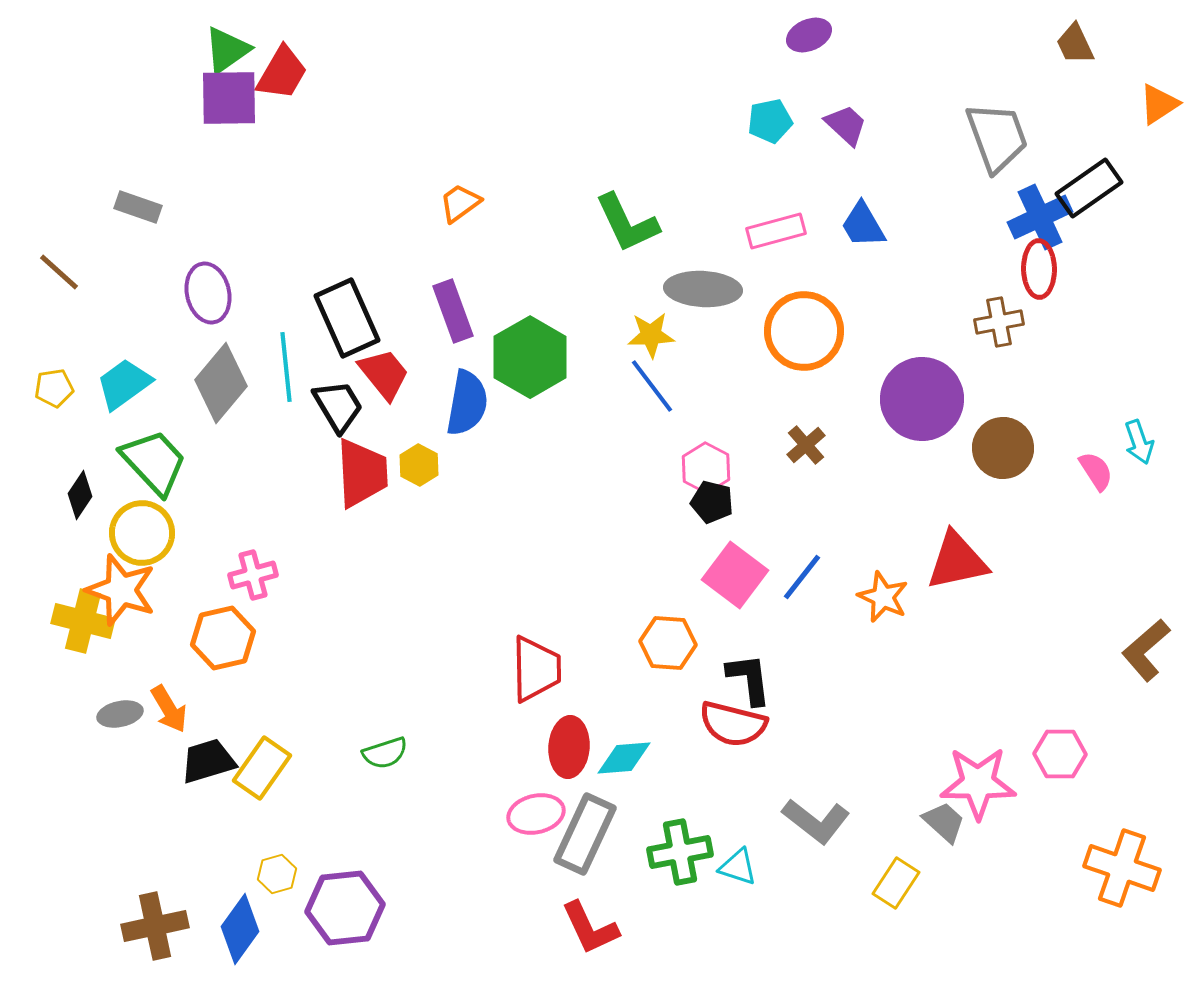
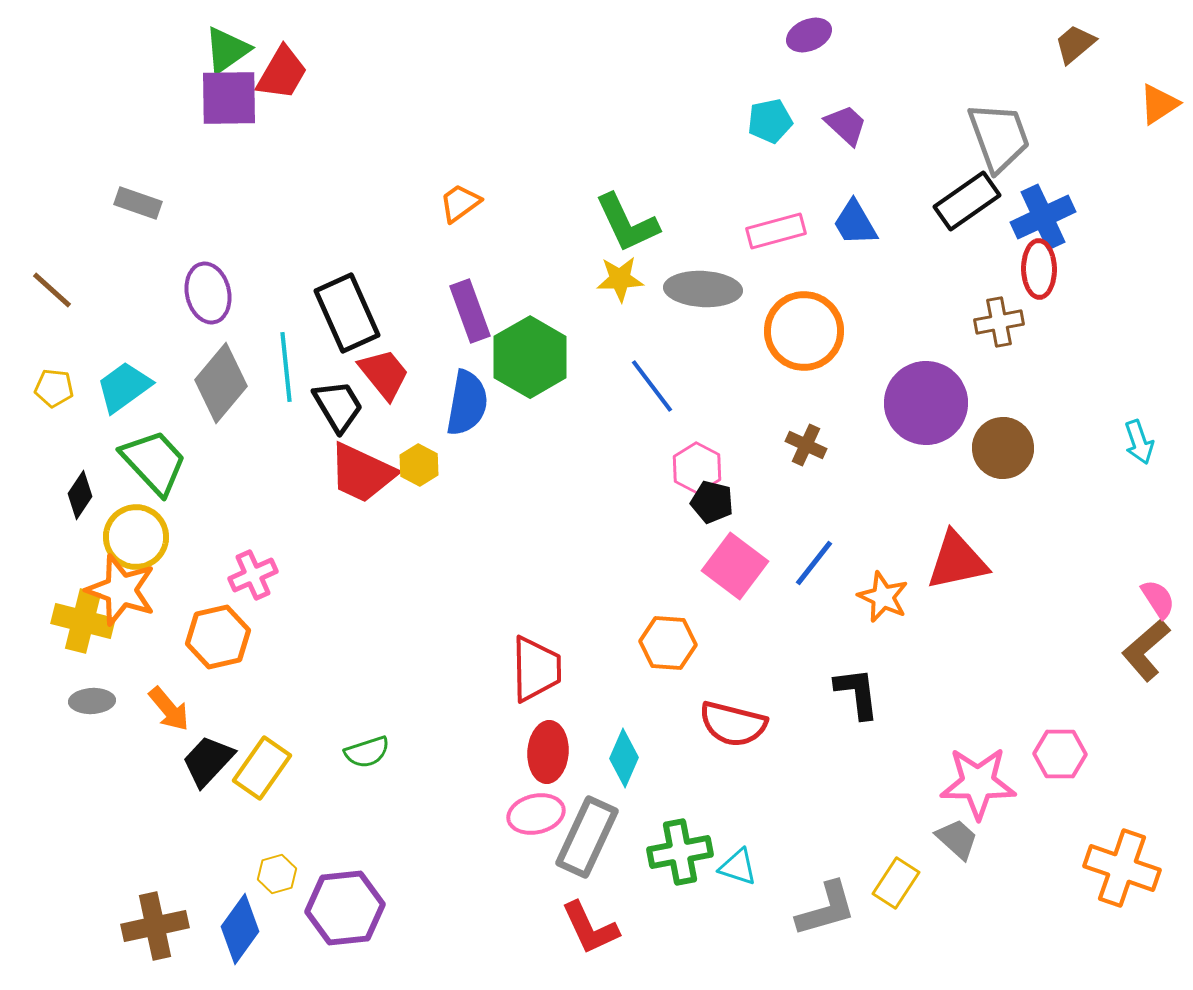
brown trapezoid at (1075, 44): rotated 75 degrees clockwise
gray trapezoid at (997, 137): moved 2 px right
black rectangle at (1089, 188): moved 122 px left, 13 px down
gray rectangle at (138, 207): moved 4 px up
blue cross at (1040, 217): moved 3 px right
blue trapezoid at (863, 225): moved 8 px left, 2 px up
brown line at (59, 272): moved 7 px left, 18 px down
purple rectangle at (453, 311): moved 17 px right
black rectangle at (347, 318): moved 5 px up
yellow star at (651, 335): moved 31 px left, 56 px up
cyan trapezoid at (124, 384): moved 3 px down
yellow pentagon at (54, 388): rotated 15 degrees clockwise
purple circle at (922, 399): moved 4 px right, 4 px down
brown cross at (806, 445): rotated 24 degrees counterclockwise
pink hexagon at (706, 468): moved 9 px left
pink semicircle at (1096, 471): moved 62 px right, 128 px down
red trapezoid at (362, 473): rotated 118 degrees clockwise
yellow circle at (142, 533): moved 6 px left, 4 px down
pink cross at (253, 575): rotated 9 degrees counterclockwise
pink square at (735, 575): moved 9 px up
blue line at (802, 577): moved 12 px right, 14 px up
orange hexagon at (223, 638): moved 5 px left, 1 px up
black L-shape at (749, 679): moved 108 px right, 14 px down
orange arrow at (169, 709): rotated 9 degrees counterclockwise
gray ellipse at (120, 714): moved 28 px left, 13 px up; rotated 9 degrees clockwise
red ellipse at (569, 747): moved 21 px left, 5 px down
green semicircle at (385, 753): moved 18 px left, 1 px up
cyan diamond at (624, 758): rotated 62 degrees counterclockwise
black trapezoid at (208, 761): rotated 30 degrees counterclockwise
gray L-shape at (816, 821): moved 10 px right, 88 px down; rotated 54 degrees counterclockwise
gray trapezoid at (944, 822): moved 13 px right, 17 px down
gray rectangle at (585, 834): moved 2 px right, 3 px down
